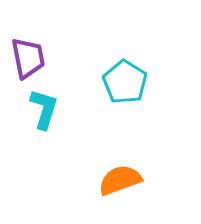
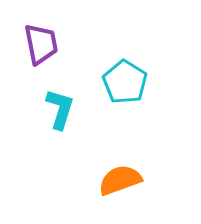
purple trapezoid: moved 13 px right, 14 px up
cyan L-shape: moved 16 px right
